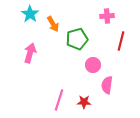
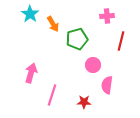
pink arrow: moved 1 px right, 20 px down
pink line: moved 7 px left, 5 px up
